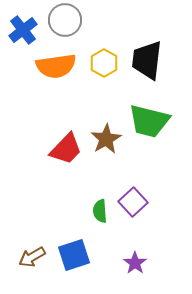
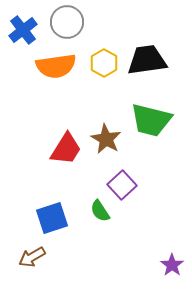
gray circle: moved 2 px right, 2 px down
black trapezoid: rotated 75 degrees clockwise
green trapezoid: moved 2 px right, 1 px up
brown star: rotated 12 degrees counterclockwise
red trapezoid: rotated 12 degrees counterclockwise
purple square: moved 11 px left, 17 px up
green semicircle: rotated 30 degrees counterclockwise
blue square: moved 22 px left, 37 px up
purple star: moved 37 px right, 2 px down
